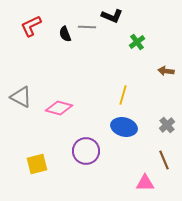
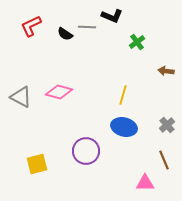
black semicircle: rotated 35 degrees counterclockwise
pink diamond: moved 16 px up
